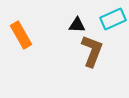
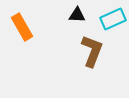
black triangle: moved 10 px up
orange rectangle: moved 1 px right, 8 px up
